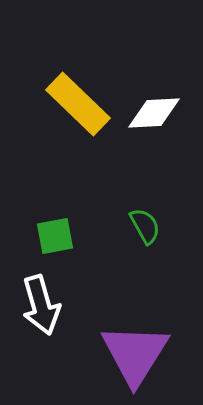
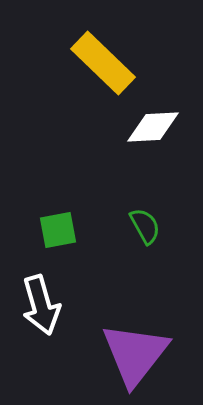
yellow rectangle: moved 25 px right, 41 px up
white diamond: moved 1 px left, 14 px down
green square: moved 3 px right, 6 px up
purple triangle: rotated 6 degrees clockwise
